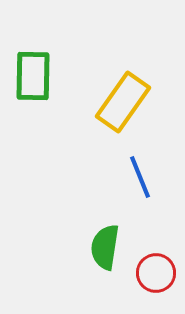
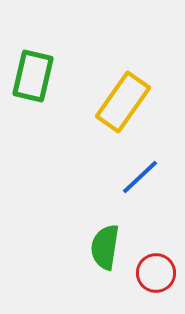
green rectangle: rotated 12 degrees clockwise
blue line: rotated 69 degrees clockwise
